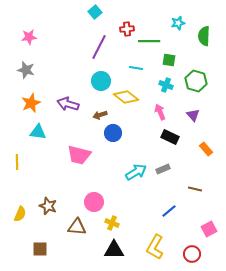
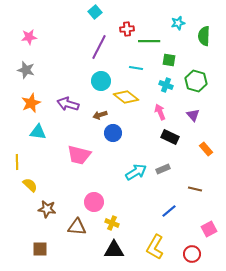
brown star: moved 1 px left, 3 px down; rotated 12 degrees counterclockwise
yellow semicircle: moved 10 px right, 29 px up; rotated 70 degrees counterclockwise
